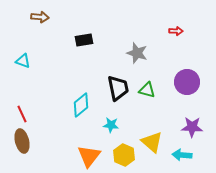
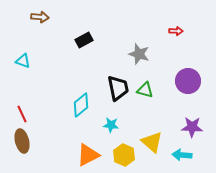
black rectangle: rotated 18 degrees counterclockwise
gray star: moved 2 px right, 1 px down
purple circle: moved 1 px right, 1 px up
green triangle: moved 2 px left
orange triangle: moved 1 px left, 1 px up; rotated 25 degrees clockwise
